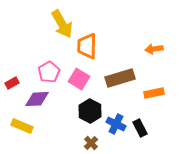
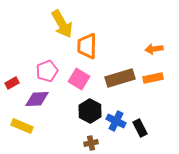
pink pentagon: moved 2 px left, 1 px up; rotated 10 degrees clockwise
orange rectangle: moved 1 px left, 15 px up
blue cross: moved 3 px up
brown cross: rotated 32 degrees clockwise
